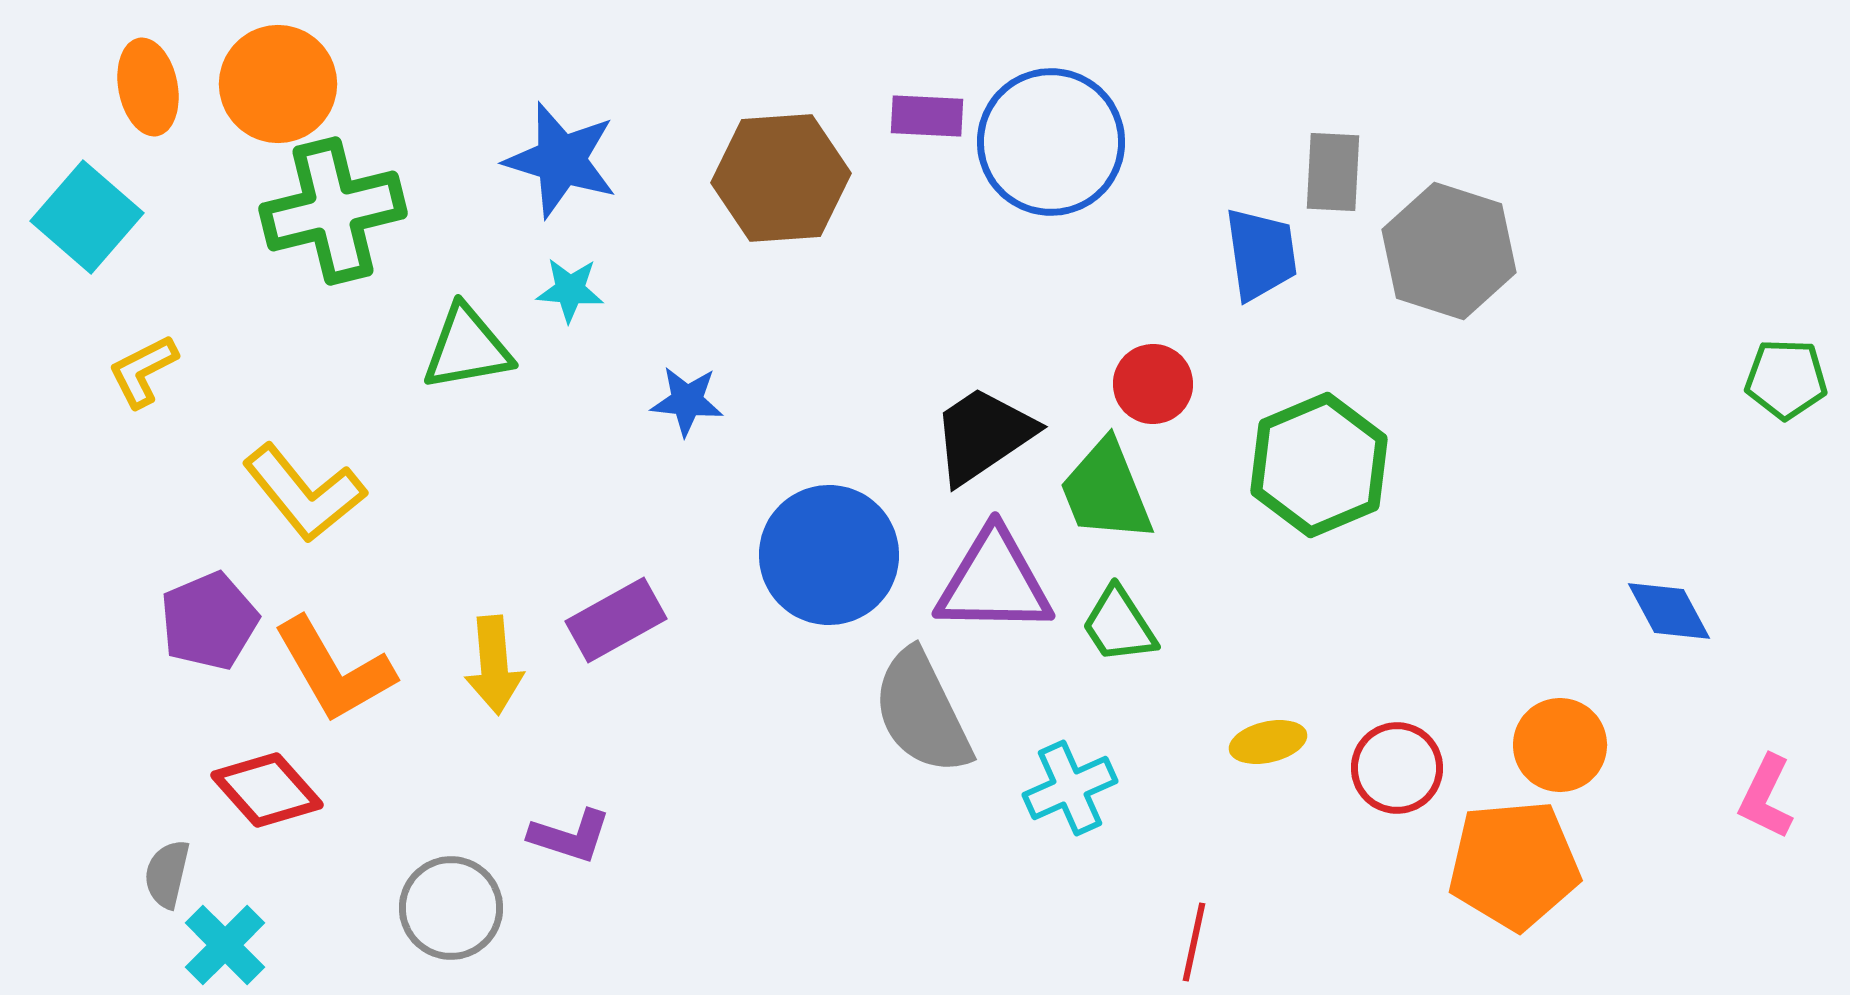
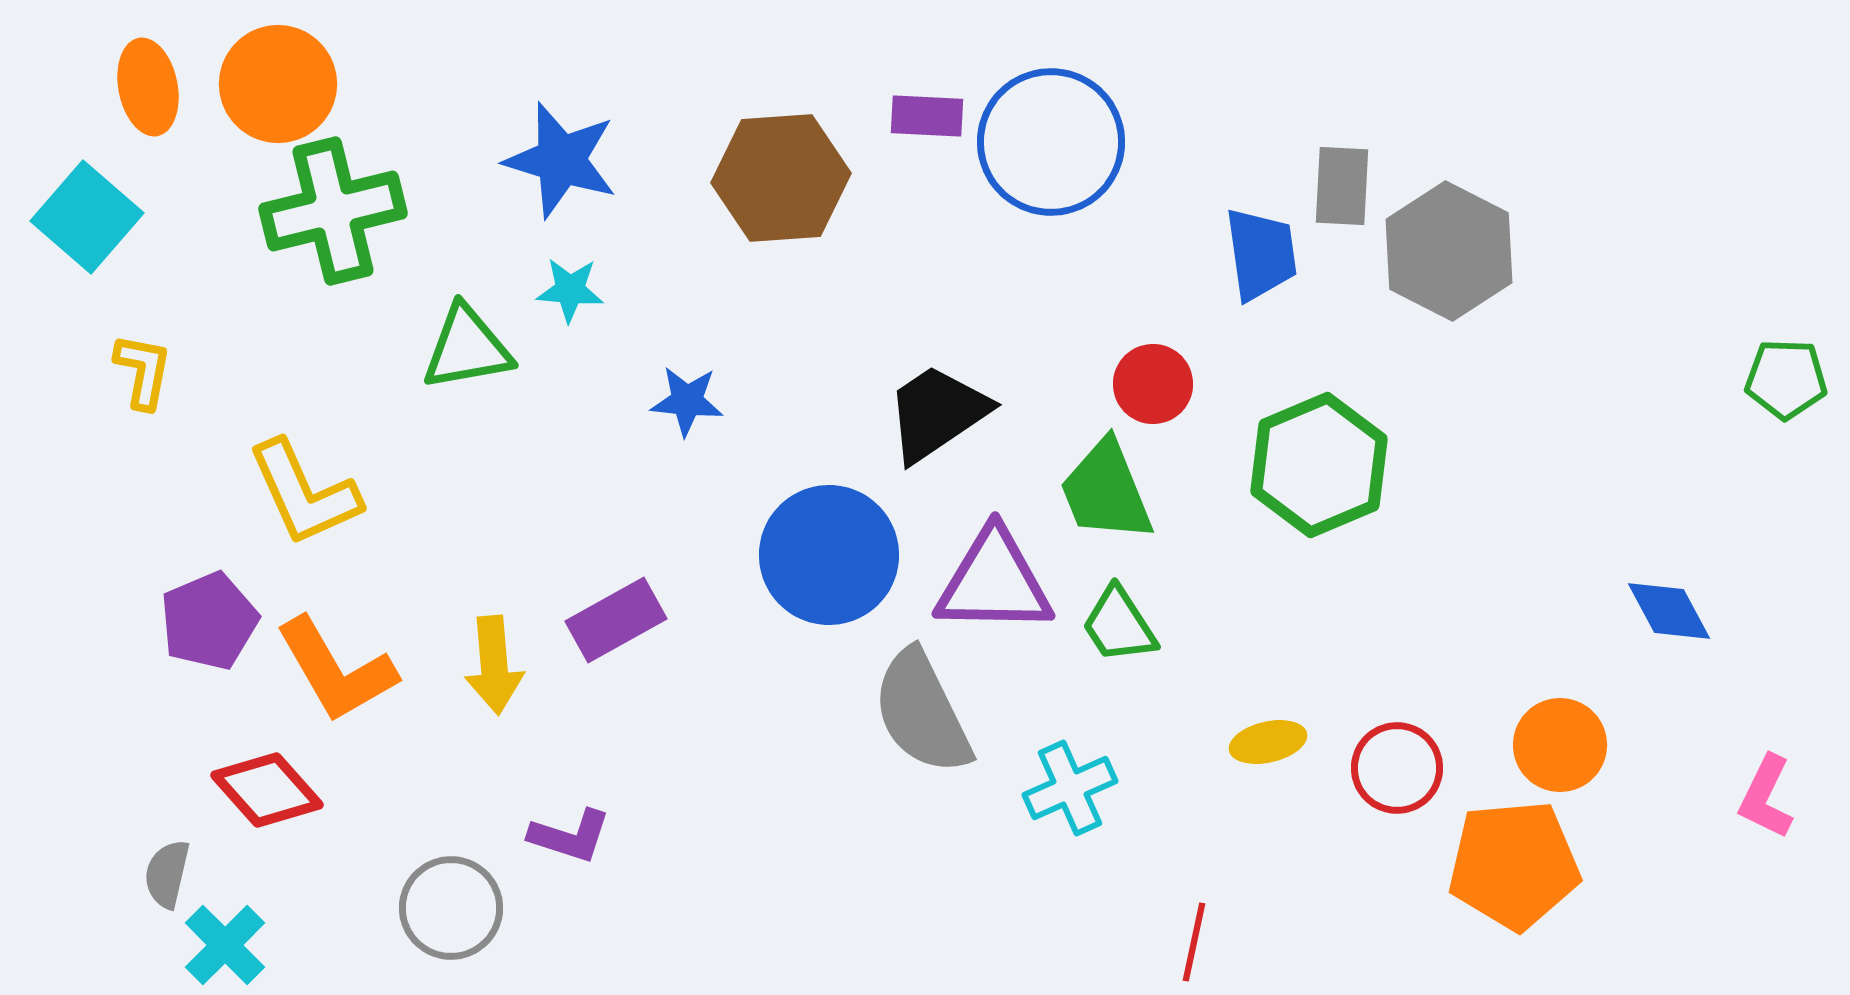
gray rectangle at (1333, 172): moved 9 px right, 14 px down
gray hexagon at (1449, 251): rotated 9 degrees clockwise
yellow L-shape at (143, 371): rotated 128 degrees clockwise
black trapezoid at (983, 435): moved 46 px left, 22 px up
yellow L-shape at (304, 493): rotated 15 degrees clockwise
orange L-shape at (334, 670): moved 2 px right
